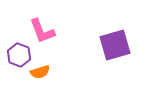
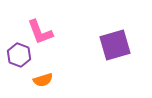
pink L-shape: moved 2 px left, 1 px down
orange semicircle: moved 3 px right, 8 px down
